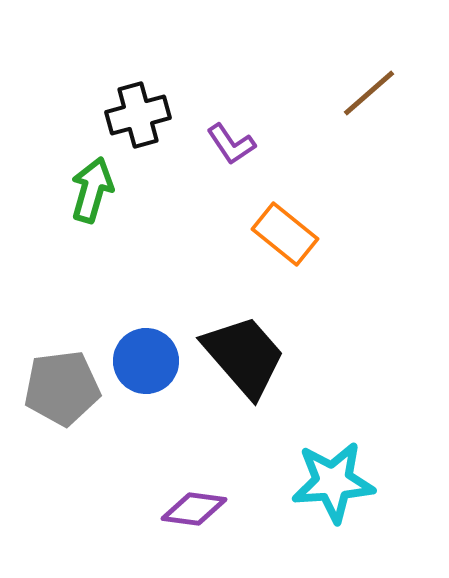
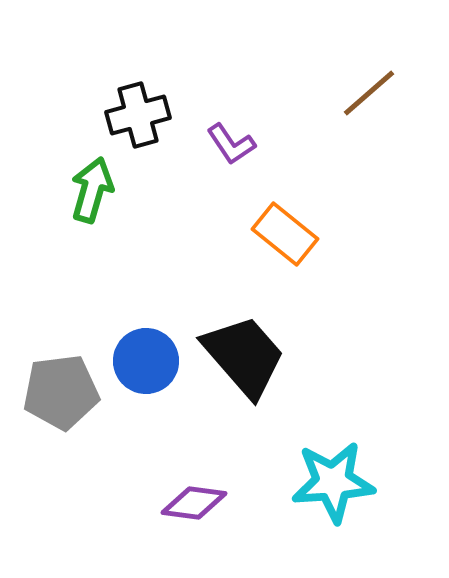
gray pentagon: moved 1 px left, 4 px down
purple diamond: moved 6 px up
